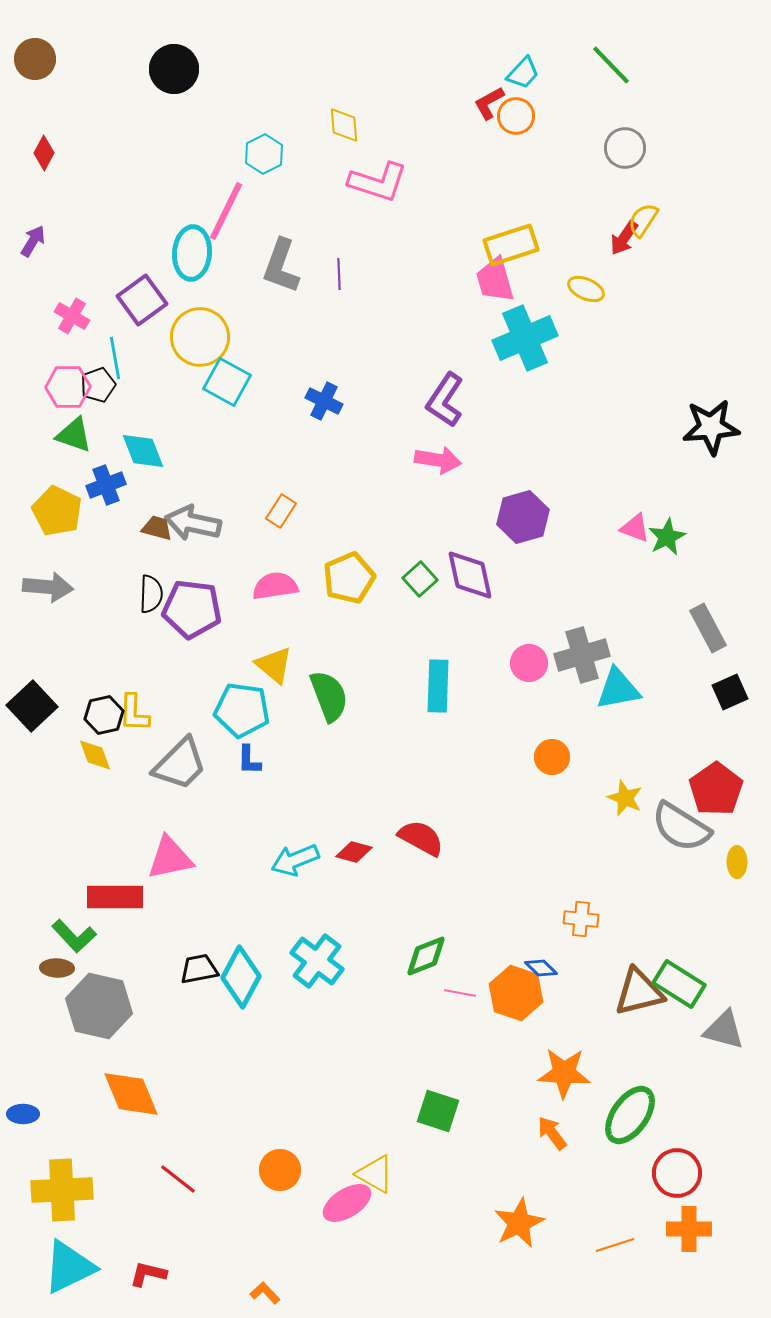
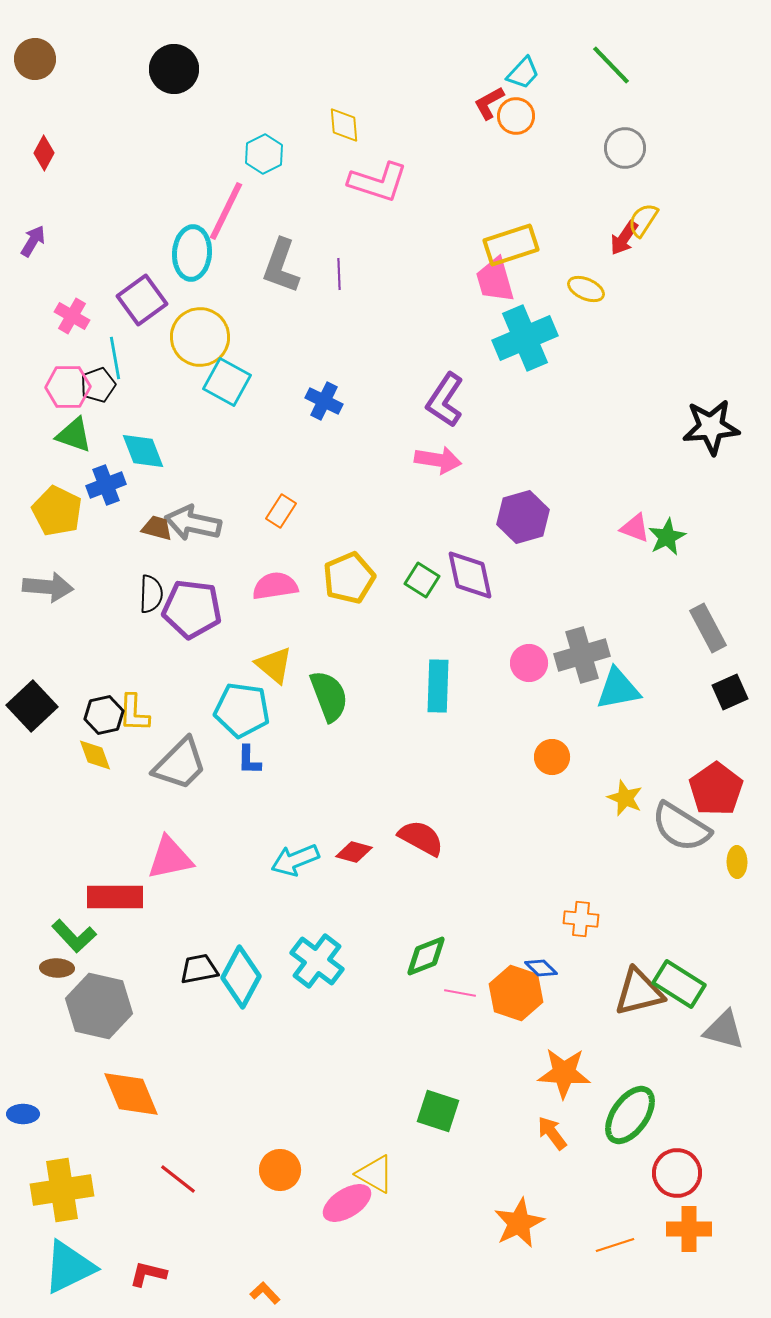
green square at (420, 579): moved 2 px right, 1 px down; rotated 16 degrees counterclockwise
yellow cross at (62, 1190): rotated 6 degrees counterclockwise
